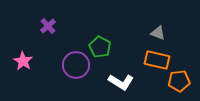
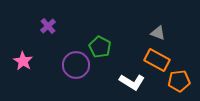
orange rectangle: rotated 15 degrees clockwise
white L-shape: moved 11 px right
